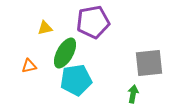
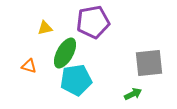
orange triangle: rotated 28 degrees clockwise
green arrow: rotated 54 degrees clockwise
